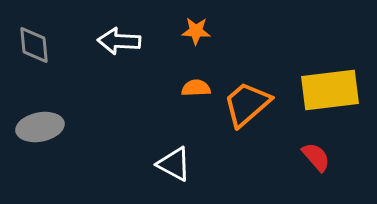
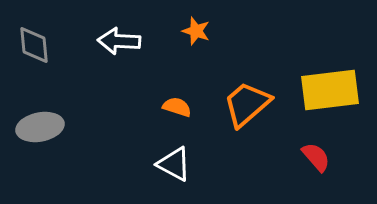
orange star: rotated 16 degrees clockwise
orange semicircle: moved 19 px left, 19 px down; rotated 20 degrees clockwise
